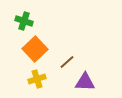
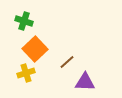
yellow cross: moved 11 px left, 6 px up
